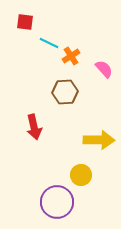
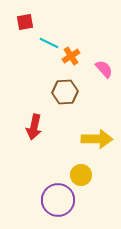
red square: rotated 18 degrees counterclockwise
red arrow: rotated 25 degrees clockwise
yellow arrow: moved 2 px left, 1 px up
purple circle: moved 1 px right, 2 px up
